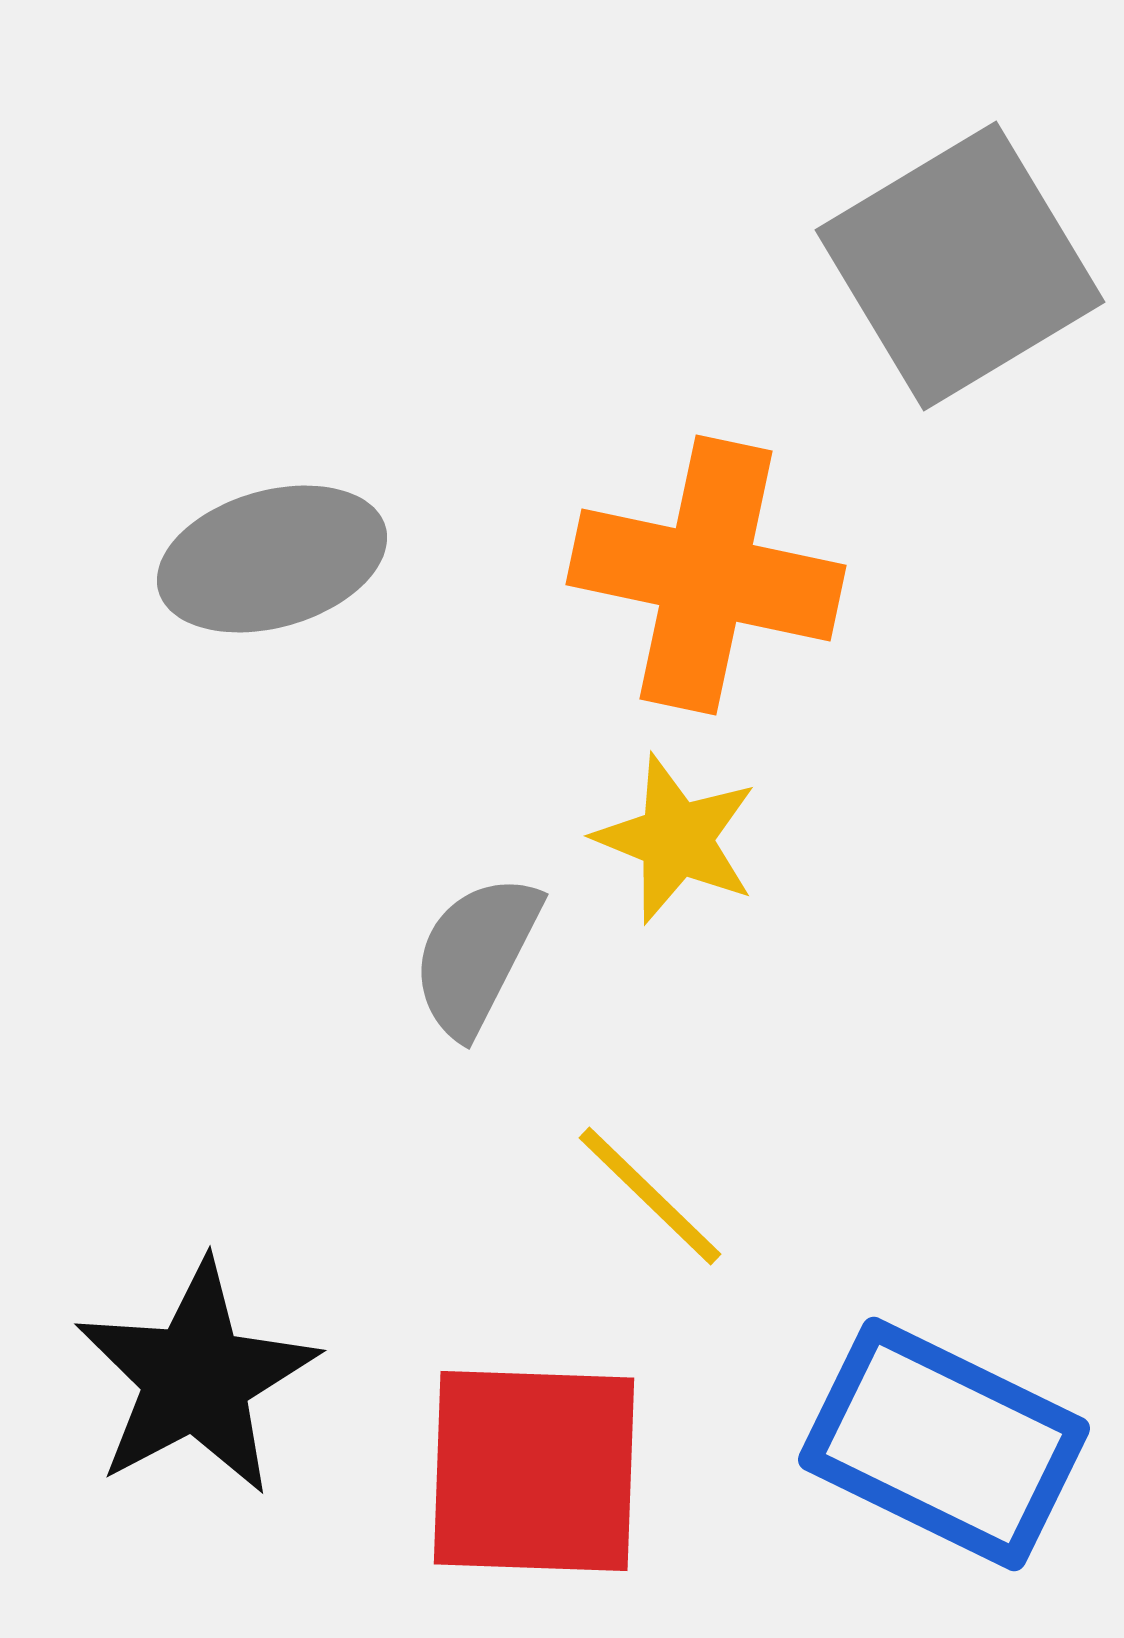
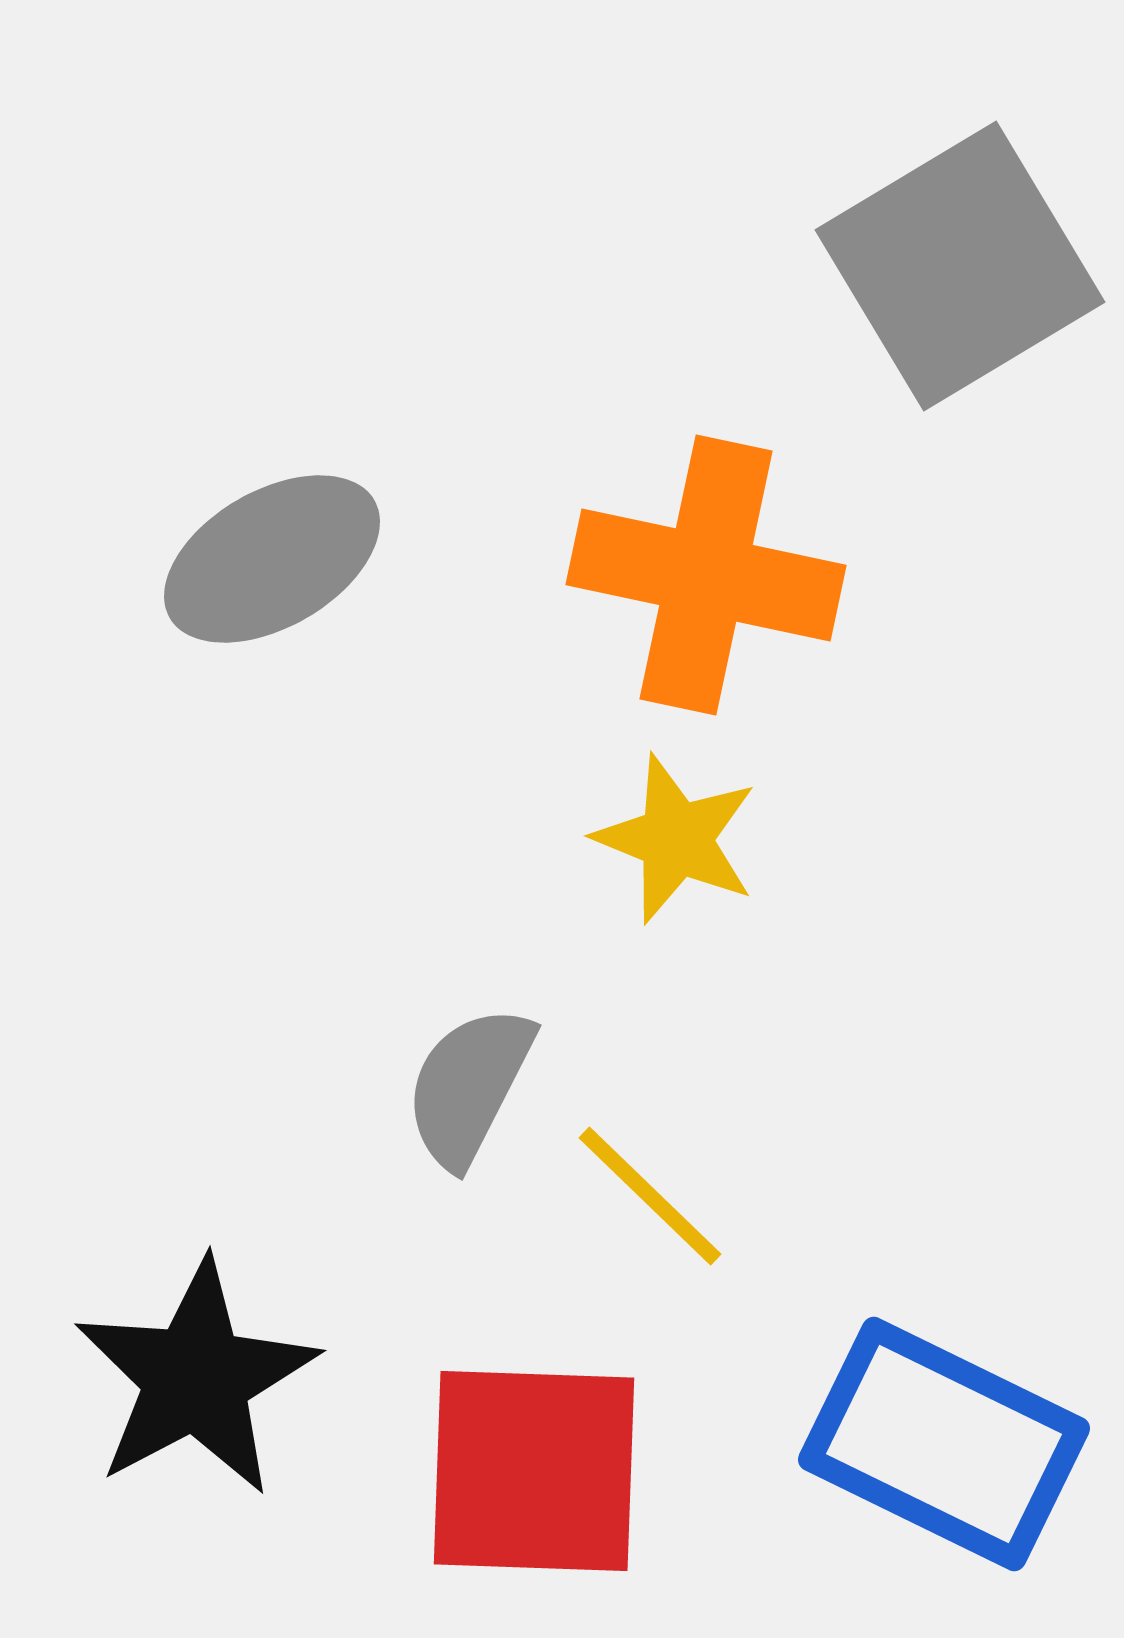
gray ellipse: rotated 14 degrees counterclockwise
gray semicircle: moved 7 px left, 131 px down
